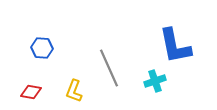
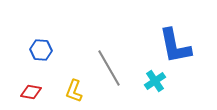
blue hexagon: moved 1 px left, 2 px down
gray line: rotated 6 degrees counterclockwise
cyan cross: rotated 15 degrees counterclockwise
